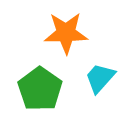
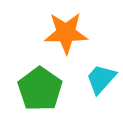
cyan trapezoid: moved 1 px right, 1 px down
